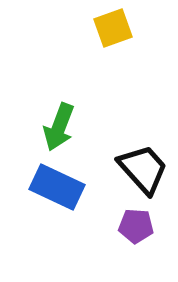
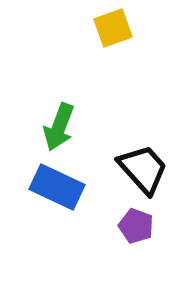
purple pentagon: rotated 16 degrees clockwise
